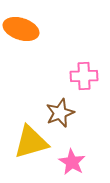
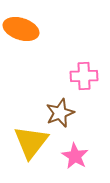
yellow triangle: rotated 36 degrees counterclockwise
pink star: moved 3 px right, 6 px up
